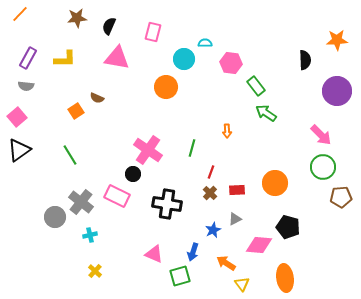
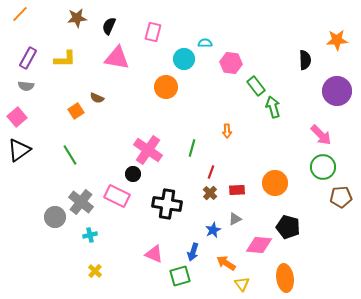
green arrow at (266, 113): moved 7 px right, 6 px up; rotated 40 degrees clockwise
